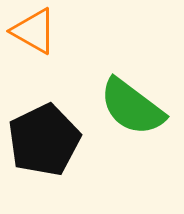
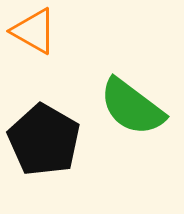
black pentagon: rotated 16 degrees counterclockwise
